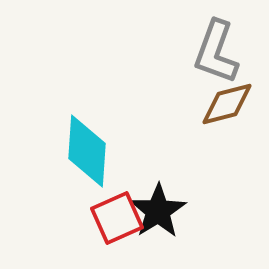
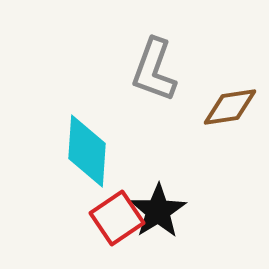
gray L-shape: moved 62 px left, 18 px down
brown diamond: moved 3 px right, 3 px down; rotated 6 degrees clockwise
red square: rotated 10 degrees counterclockwise
